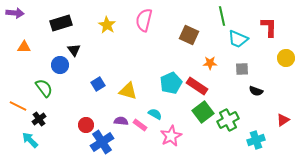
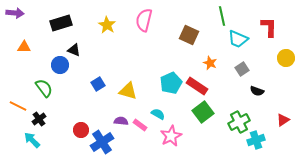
black triangle: rotated 32 degrees counterclockwise
orange star: rotated 24 degrees clockwise
gray square: rotated 32 degrees counterclockwise
black semicircle: moved 1 px right
cyan semicircle: moved 3 px right
green cross: moved 11 px right, 2 px down
red circle: moved 5 px left, 5 px down
cyan arrow: moved 2 px right
